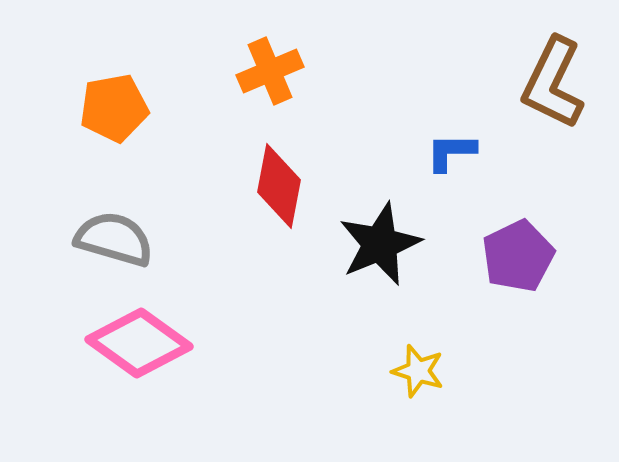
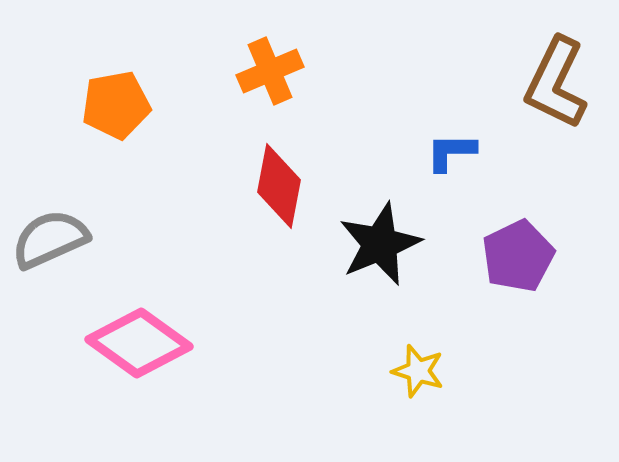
brown L-shape: moved 3 px right
orange pentagon: moved 2 px right, 3 px up
gray semicircle: moved 64 px left; rotated 40 degrees counterclockwise
